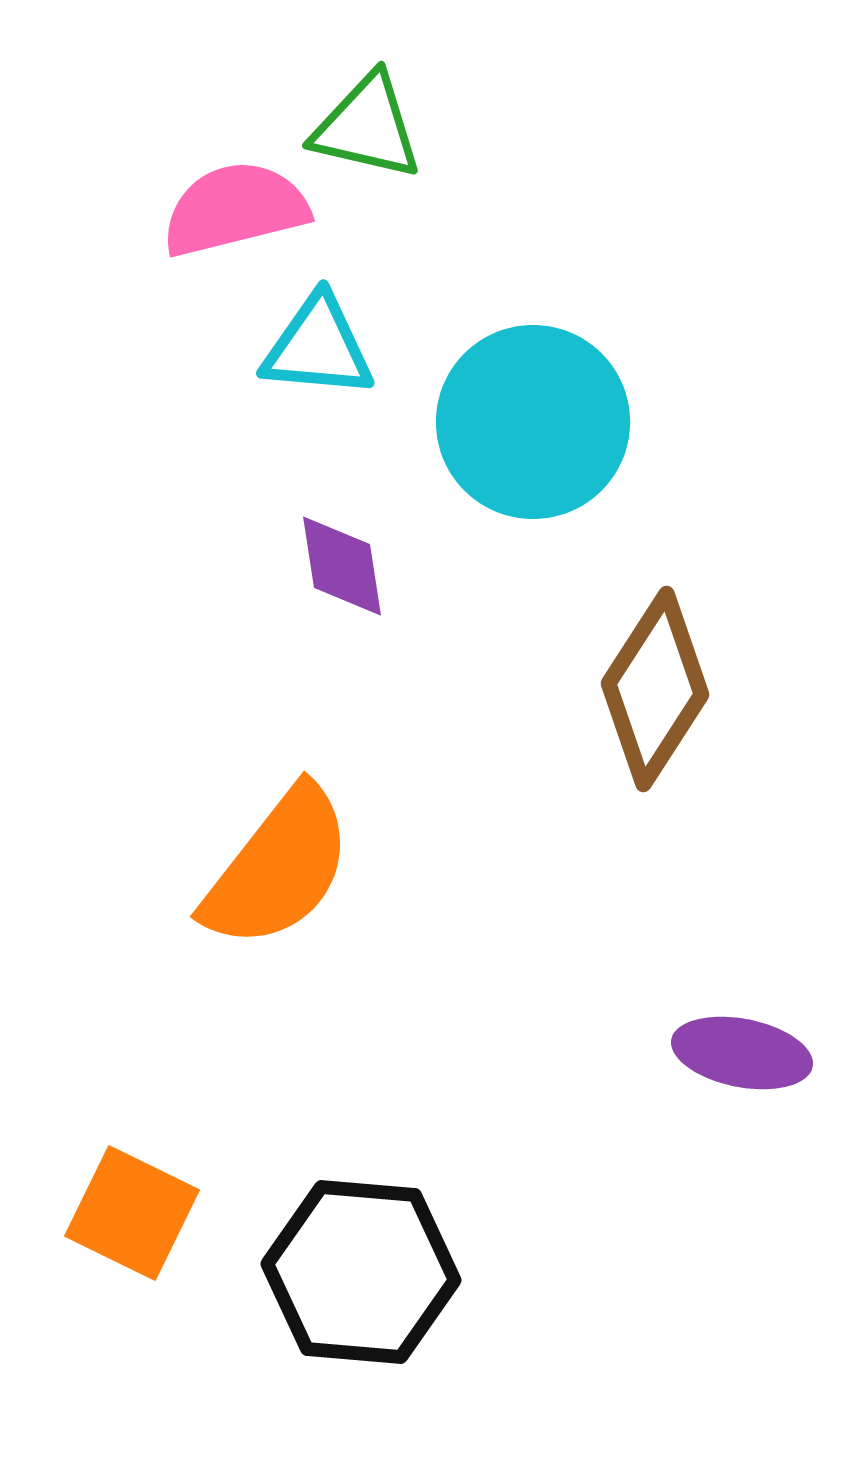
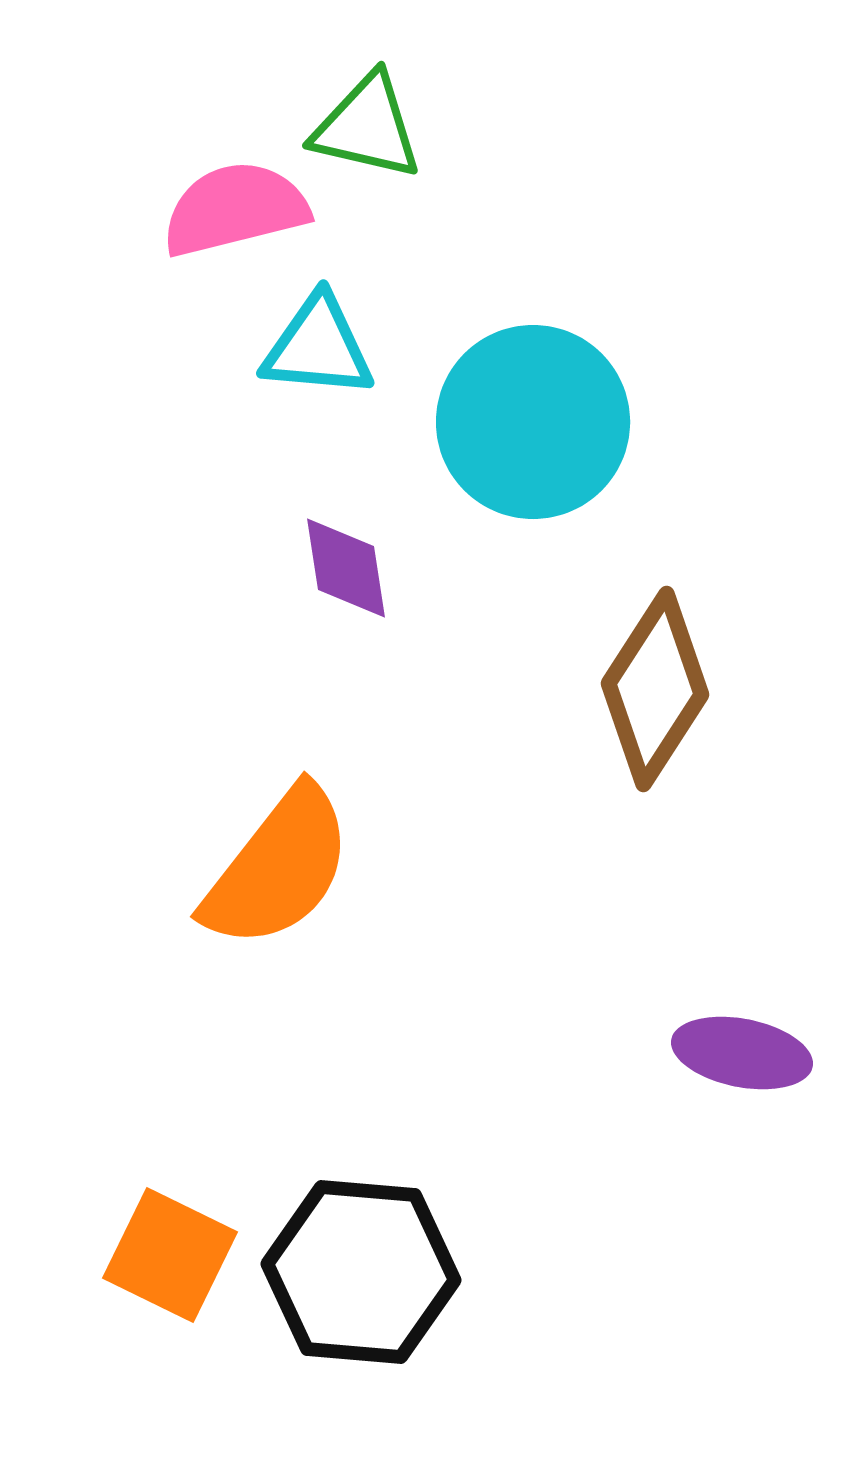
purple diamond: moved 4 px right, 2 px down
orange square: moved 38 px right, 42 px down
